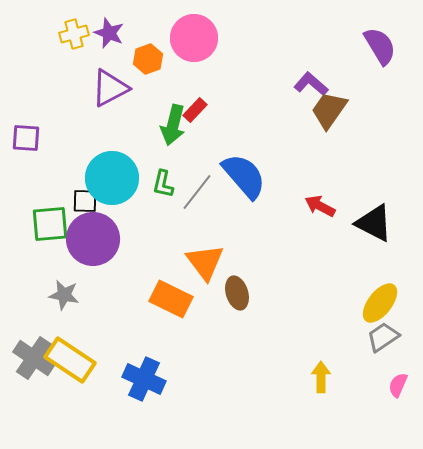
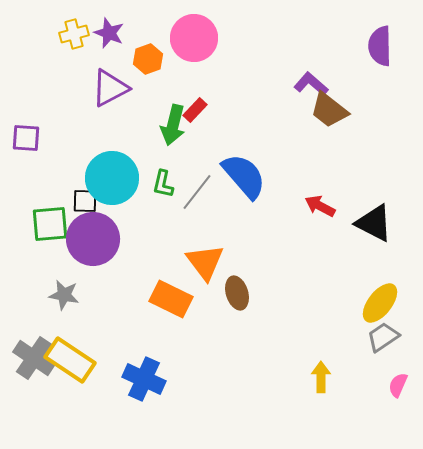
purple semicircle: rotated 150 degrees counterclockwise
brown trapezoid: rotated 87 degrees counterclockwise
